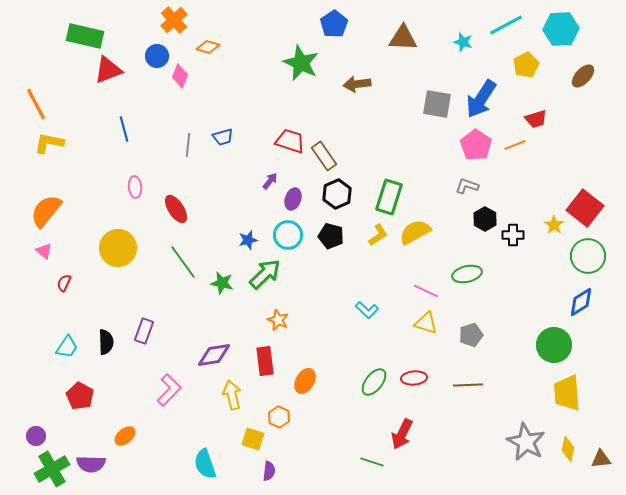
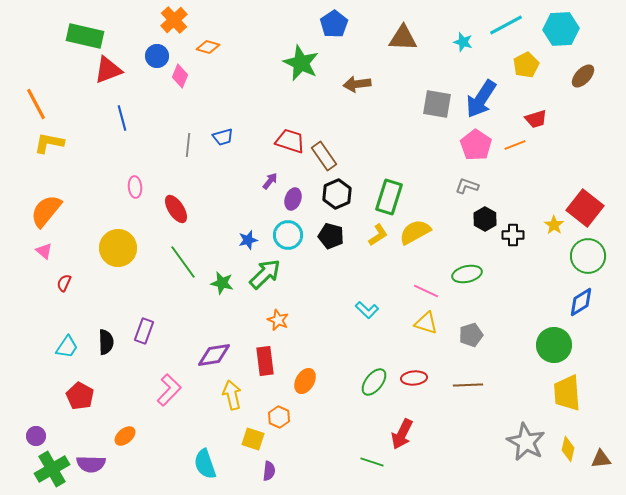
blue line at (124, 129): moved 2 px left, 11 px up
